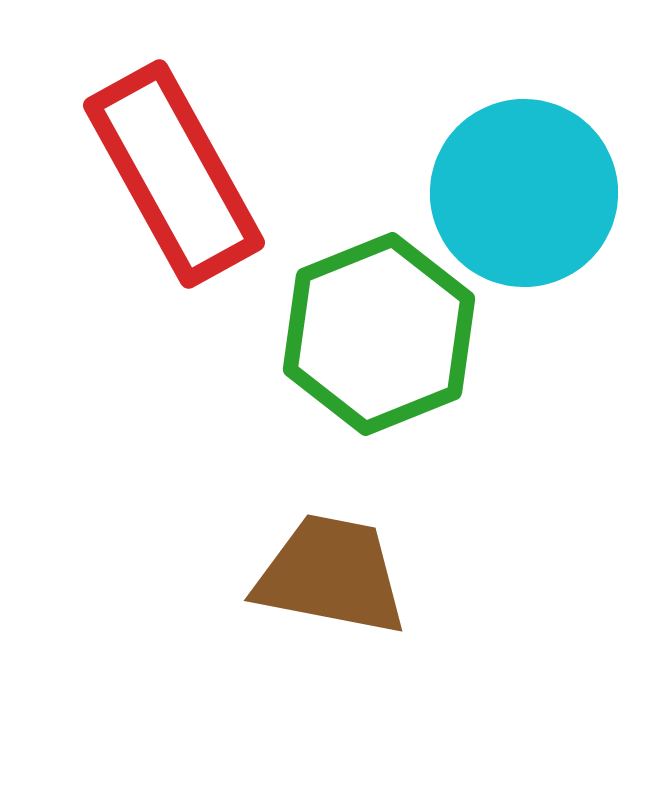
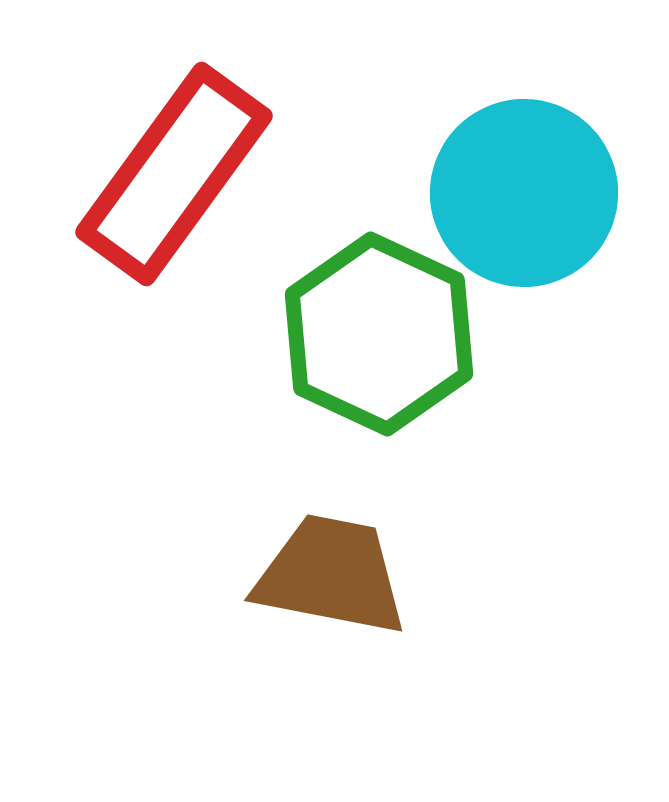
red rectangle: rotated 65 degrees clockwise
green hexagon: rotated 13 degrees counterclockwise
